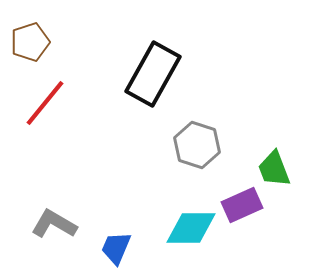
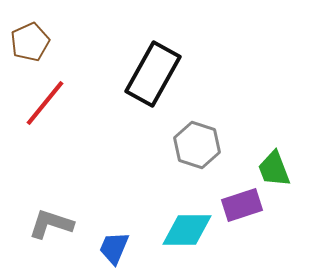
brown pentagon: rotated 6 degrees counterclockwise
purple rectangle: rotated 6 degrees clockwise
gray L-shape: moved 3 px left; rotated 12 degrees counterclockwise
cyan diamond: moved 4 px left, 2 px down
blue trapezoid: moved 2 px left
